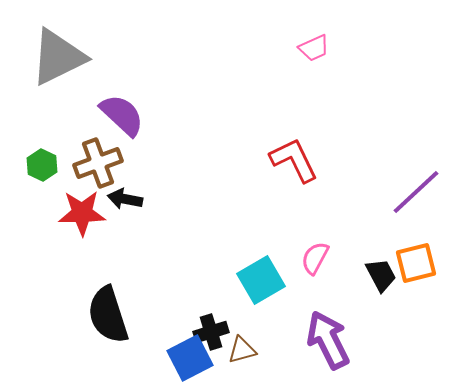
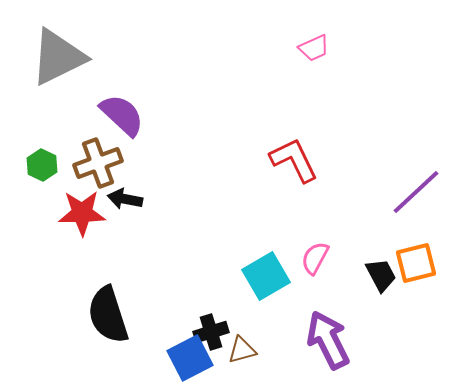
cyan square: moved 5 px right, 4 px up
